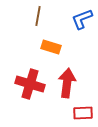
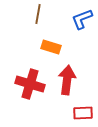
brown line: moved 2 px up
red arrow: moved 3 px up
